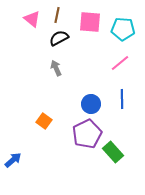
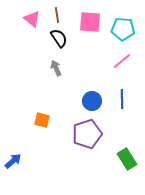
brown line: rotated 21 degrees counterclockwise
black semicircle: rotated 84 degrees clockwise
pink line: moved 2 px right, 2 px up
blue circle: moved 1 px right, 3 px up
orange square: moved 2 px left, 1 px up; rotated 21 degrees counterclockwise
purple pentagon: rotated 8 degrees clockwise
green rectangle: moved 14 px right, 7 px down; rotated 10 degrees clockwise
blue arrow: moved 1 px down
